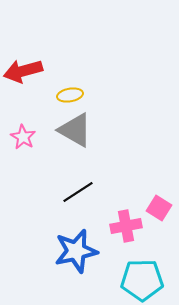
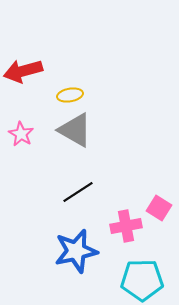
pink star: moved 2 px left, 3 px up
